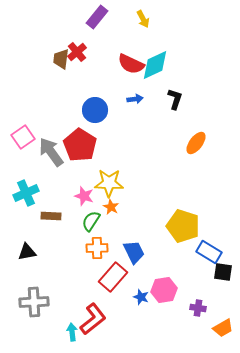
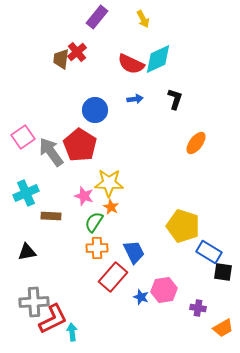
cyan diamond: moved 3 px right, 6 px up
green semicircle: moved 3 px right, 1 px down
red L-shape: moved 40 px left; rotated 12 degrees clockwise
